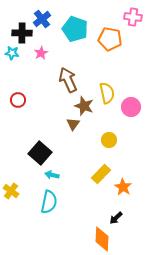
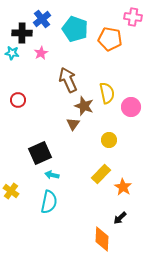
black square: rotated 25 degrees clockwise
black arrow: moved 4 px right
